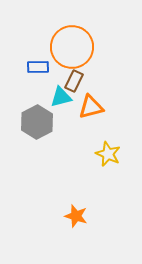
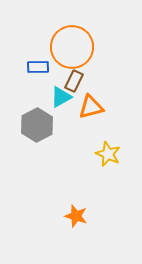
cyan triangle: rotated 15 degrees counterclockwise
gray hexagon: moved 3 px down
